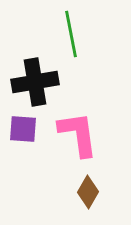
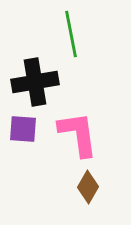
brown diamond: moved 5 px up
